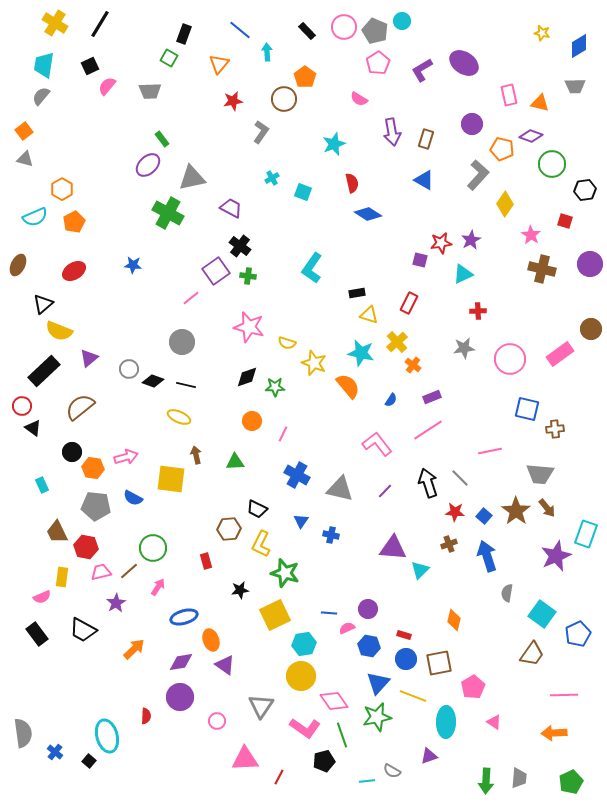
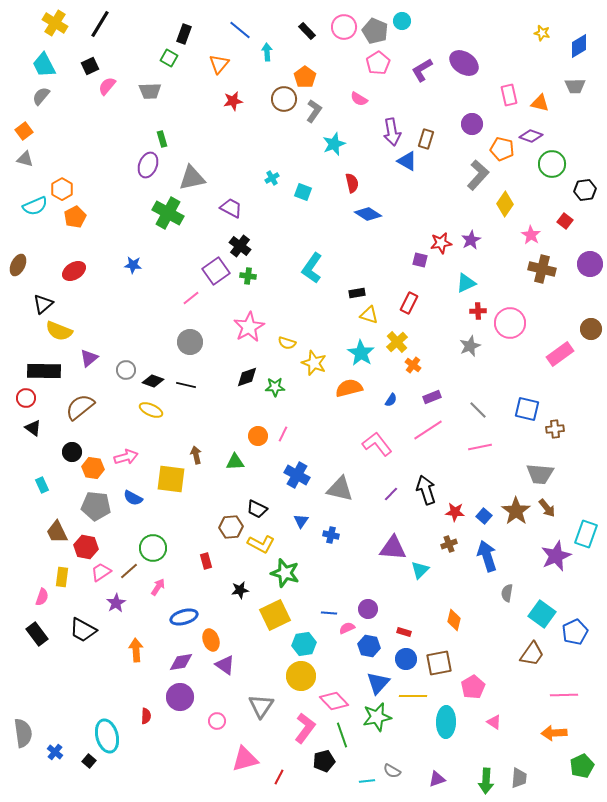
cyan trapezoid at (44, 65): rotated 36 degrees counterclockwise
gray L-shape at (261, 132): moved 53 px right, 21 px up
green rectangle at (162, 139): rotated 21 degrees clockwise
purple ellipse at (148, 165): rotated 25 degrees counterclockwise
blue triangle at (424, 180): moved 17 px left, 19 px up
cyan semicircle at (35, 217): moved 11 px up
red square at (565, 221): rotated 21 degrees clockwise
orange pentagon at (74, 222): moved 1 px right, 5 px up
cyan triangle at (463, 274): moved 3 px right, 9 px down
pink star at (249, 327): rotated 28 degrees clockwise
gray circle at (182, 342): moved 8 px right
gray star at (464, 348): moved 6 px right, 2 px up; rotated 15 degrees counterclockwise
cyan star at (361, 353): rotated 20 degrees clockwise
pink circle at (510, 359): moved 36 px up
gray circle at (129, 369): moved 3 px left, 1 px down
black rectangle at (44, 371): rotated 44 degrees clockwise
orange semicircle at (348, 386): moved 1 px right, 2 px down; rotated 64 degrees counterclockwise
red circle at (22, 406): moved 4 px right, 8 px up
yellow ellipse at (179, 417): moved 28 px left, 7 px up
orange circle at (252, 421): moved 6 px right, 15 px down
pink line at (490, 451): moved 10 px left, 4 px up
gray line at (460, 478): moved 18 px right, 68 px up
black arrow at (428, 483): moved 2 px left, 7 px down
purple line at (385, 491): moved 6 px right, 3 px down
brown hexagon at (229, 529): moved 2 px right, 2 px up
yellow L-shape at (261, 544): rotated 88 degrees counterclockwise
pink trapezoid at (101, 572): rotated 20 degrees counterclockwise
pink semicircle at (42, 597): rotated 48 degrees counterclockwise
blue pentagon at (578, 634): moved 3 px left, 2 px up
red rectangle at (404, 635): moved 3 px up
orange arrow at (134, 649): moved 2 px right, 1 px down; rotated 50 degrees counterclockwise
yellow line at (413, 696): rotated 20 degrees counterclockwise
pink diamond at (334, 701): rotated 8 degrees counterclockwise
pink L-shape at (305, 728): rotated 88 degrees counterclockwise
purple triangle at (429, 756): moved 8 px right, 23 px down
pink triangle at (245, 759): rotated 12 degrees counterclockwise
green pentagon at (571, 782): moved 11 px right, 16 px up
